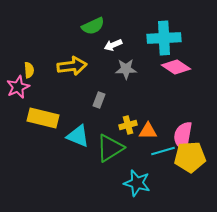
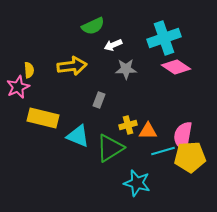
cyan cross: rotated 16 degrees counterclockwise
